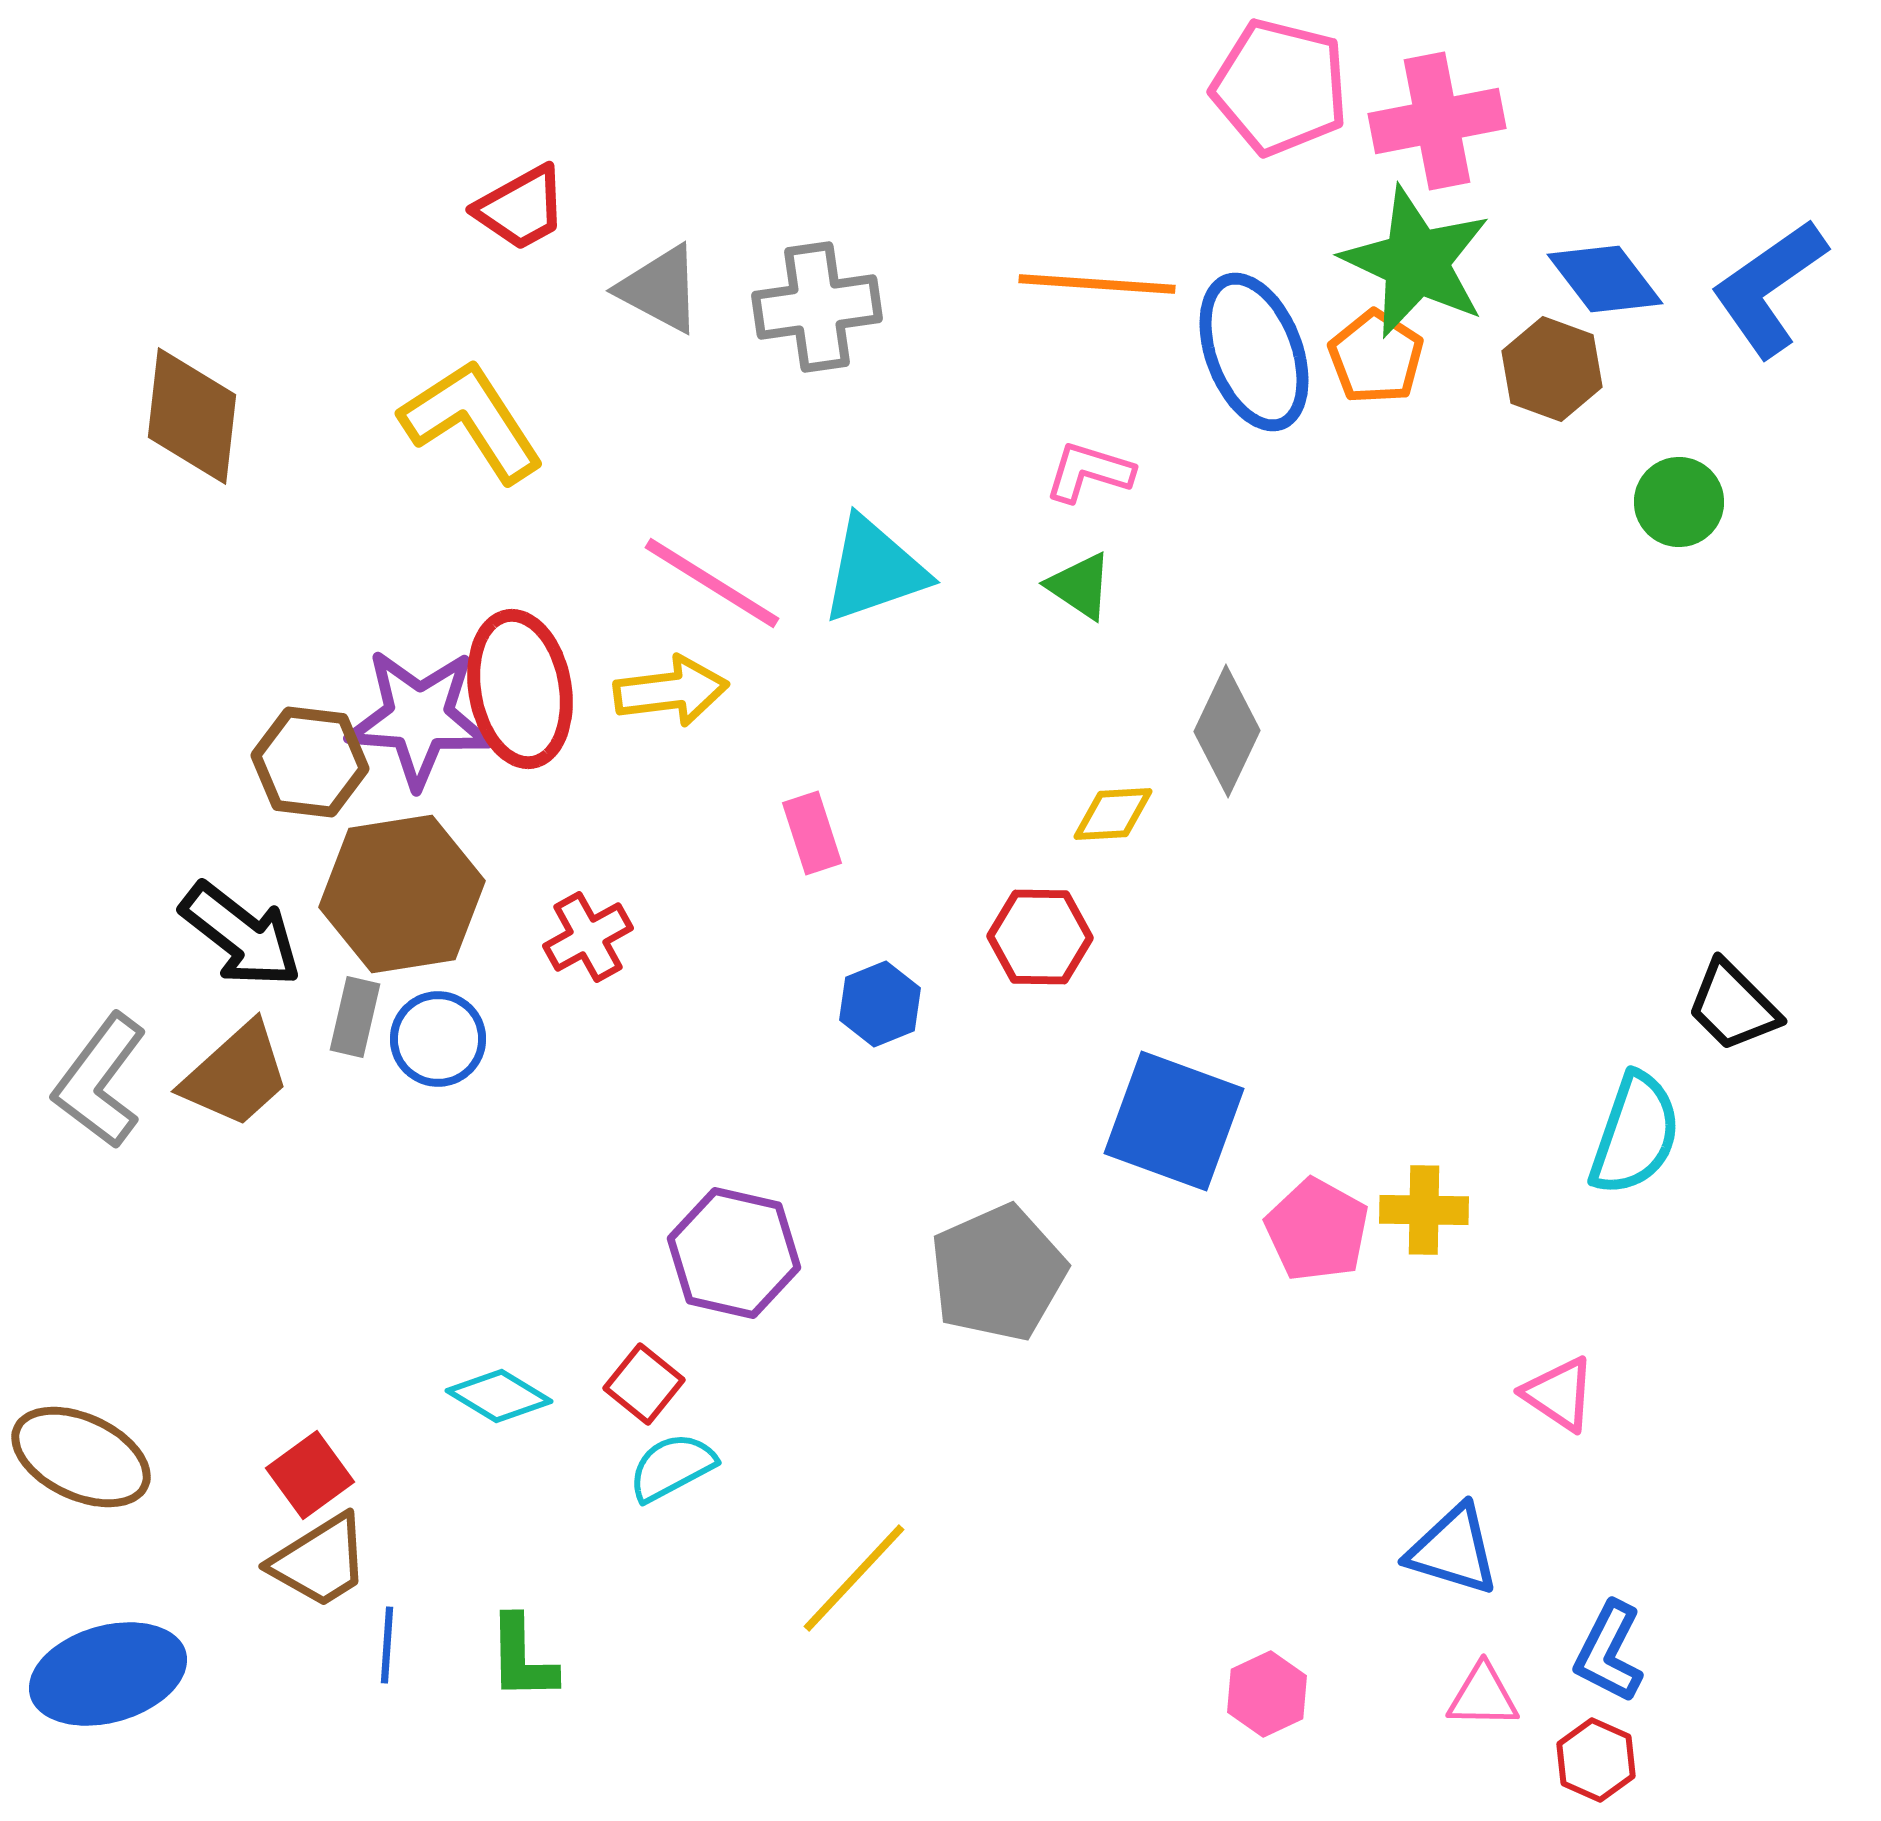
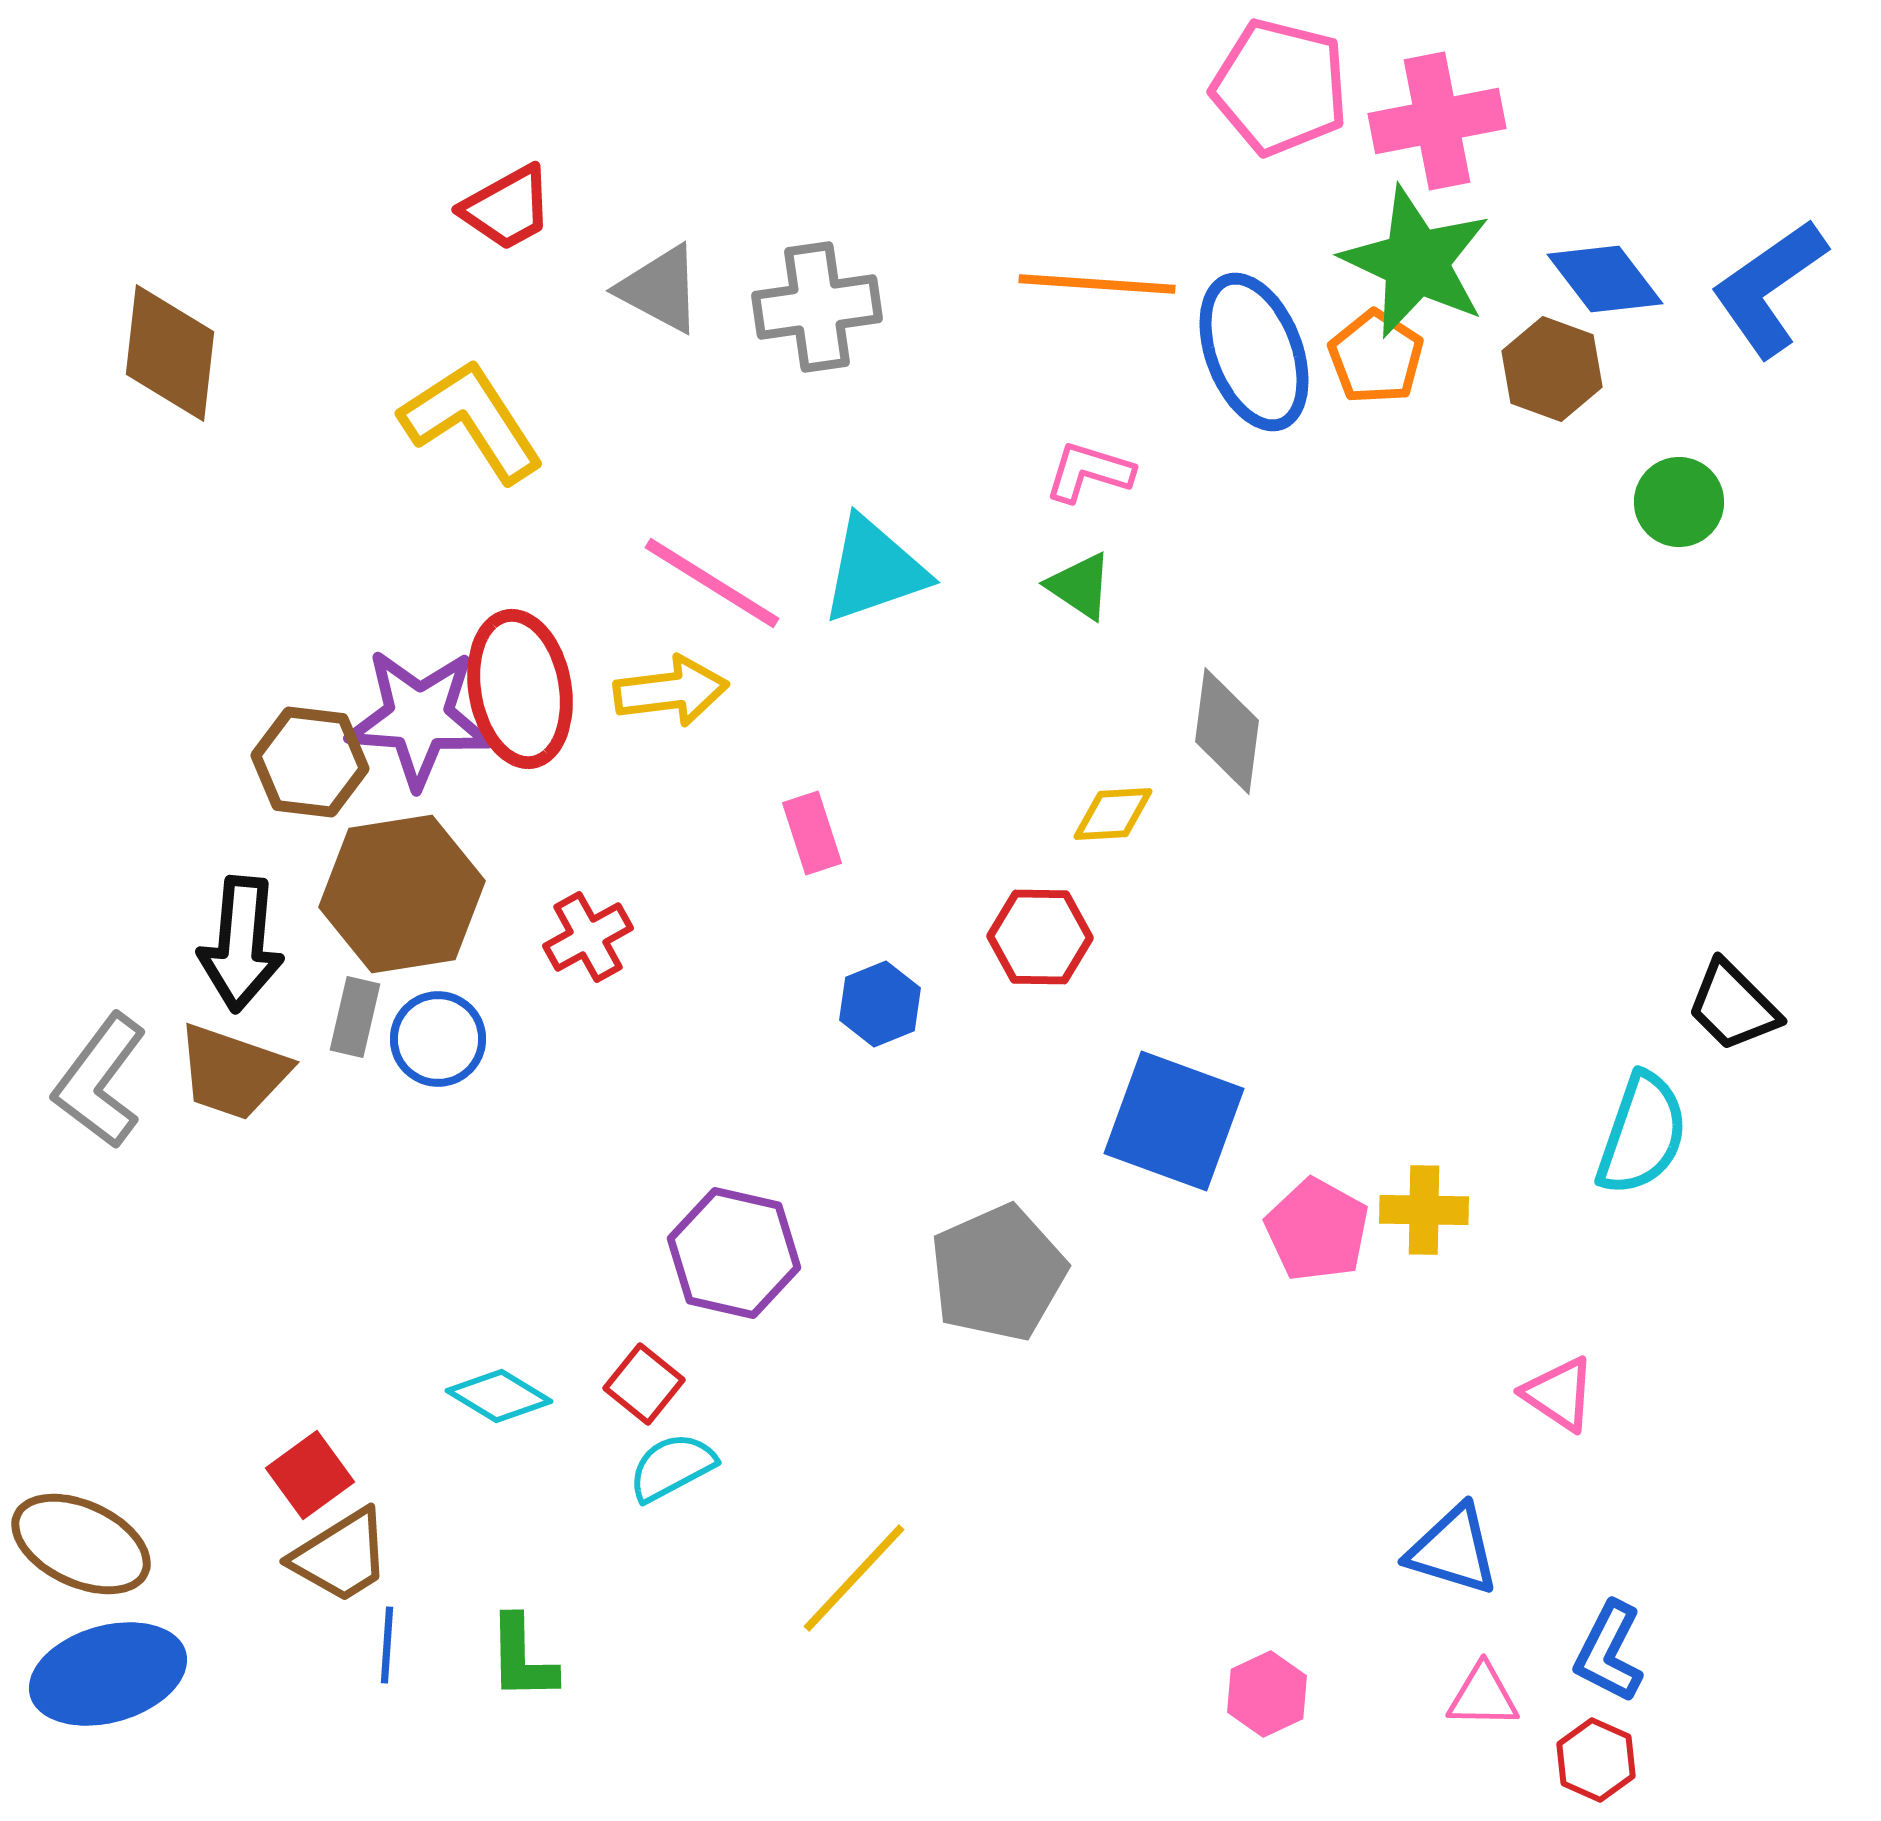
red trapezoid at (521, 208): moved 14 px left
brown diamond at (192, 416): moved 22 px left, 63 px up
gray diamond at (1227, 731): rotated 18 degrees counterclockwise
black arrow at (241, 935): moved 9 px down; rotated 57 degrees clockwise
brown trapezoid at (236, 1075): moved 3 px left, 3 px up; rotated 61 degrees clockwise
cyan semicircle at (1635, 1134): moved 7 px right
brown ellipse at (81, 1457): moved 87 px down
brown trapezoid at (320, 1561): moved 21 px right, 5 px up
